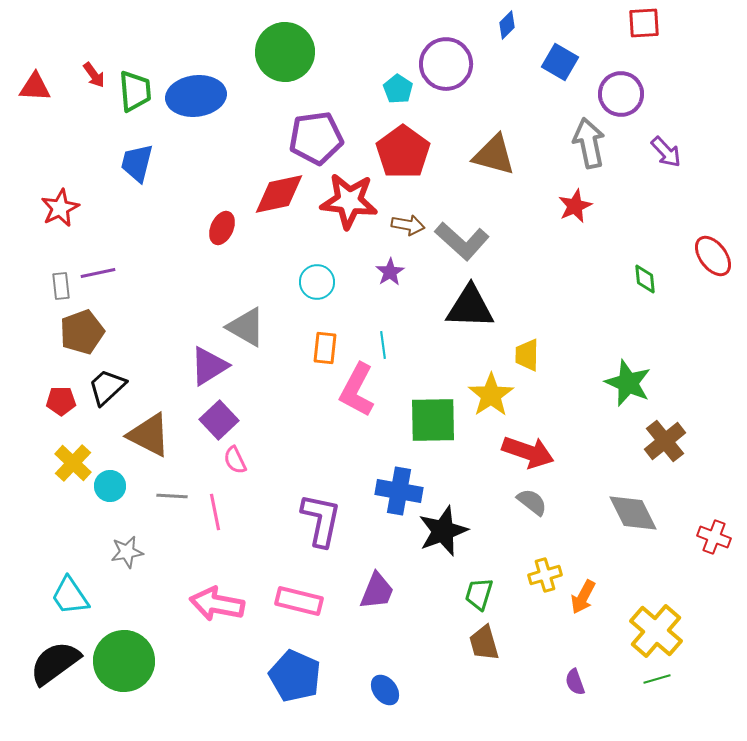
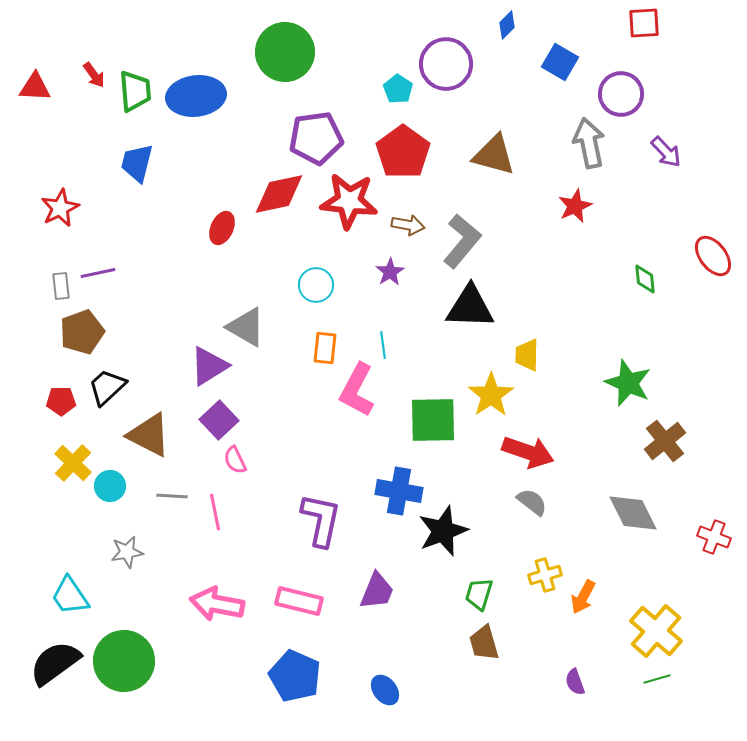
gray L-shape at (462, 241): rotated 92 degrees counterclockwise
cyan circle at (317, 282): moved 1 px left, 3 px down
